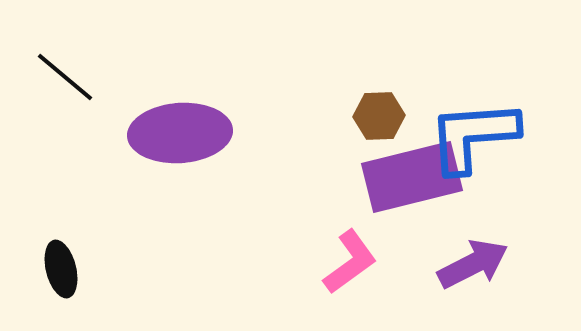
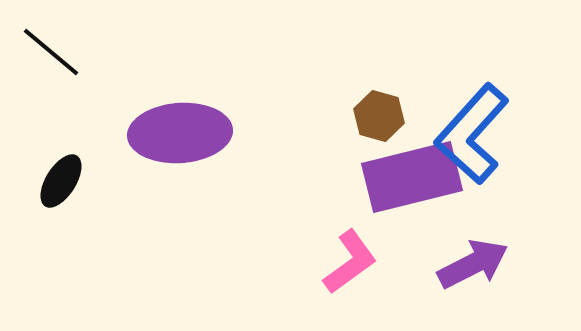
black line: moved 14 px left, 25 px up
brown hexagon: rotated 18 degrees clockwise
blue L-shape: moved 1 px left, 2 px up; rotated 44 degrees counterclockwise
black ellipse: moved 88 px up; rotated 46 degrees clockwise
